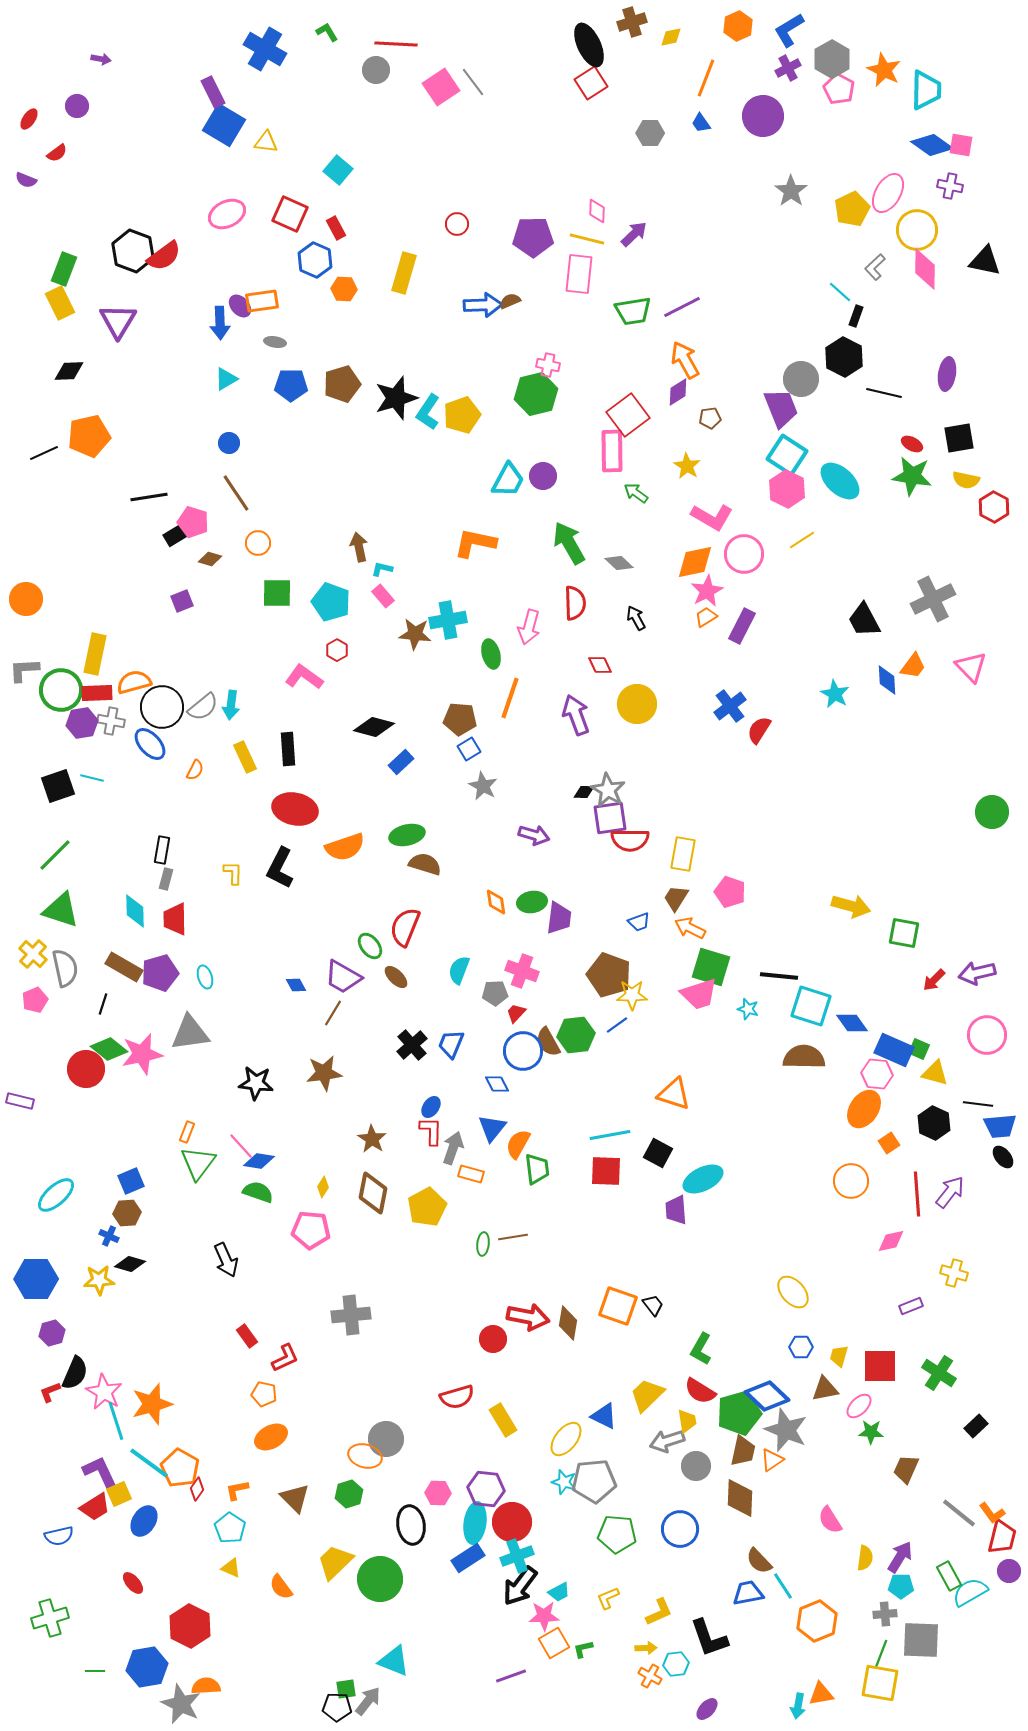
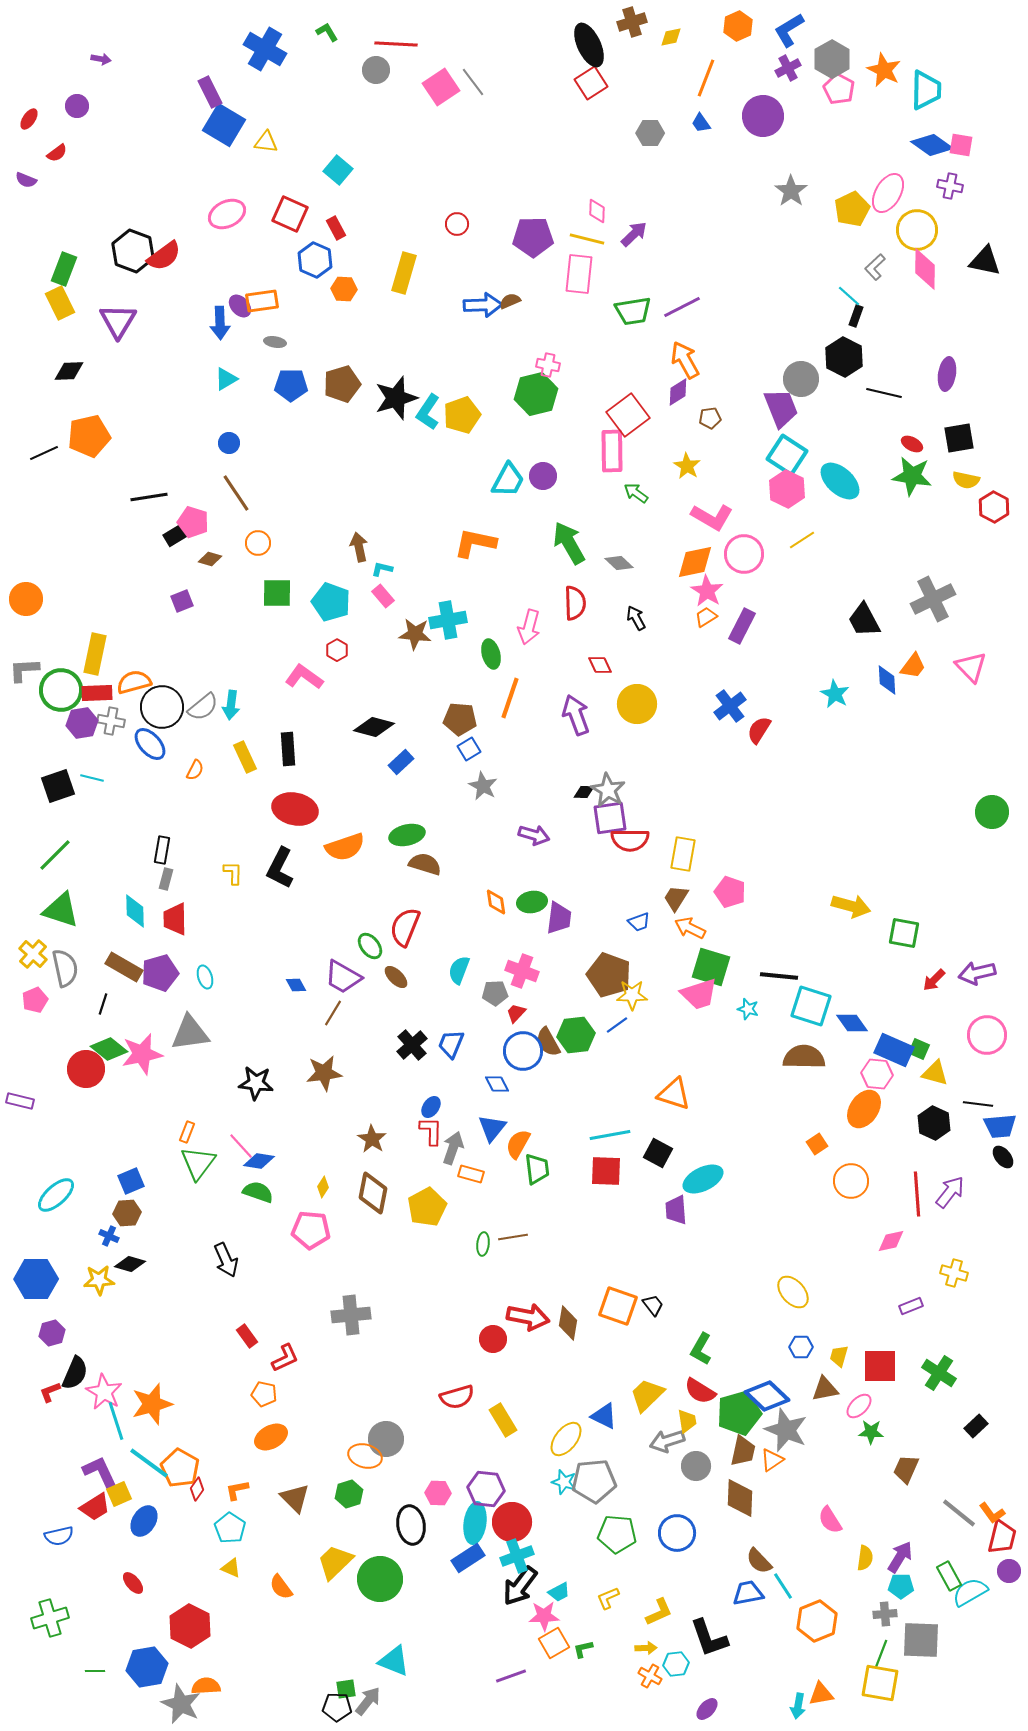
purple rectangle at (213, 92): moved 3 px left
cyan line at (840, 292): moved 9 px right, 4 px down
pink star at (707, 591): rotated 12 degrees counterclockwise
orange square at (889, 1143): moved 72 px left, 1 px down
blue circle at (680, 1529): moved 3 px left, 4 px down
